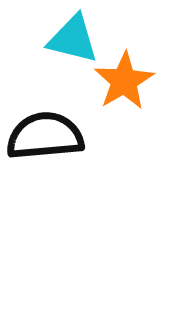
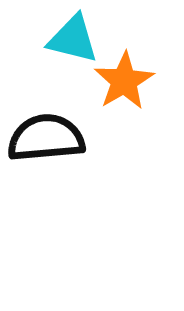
black semicircle: moved 1 px right, 2 px down
